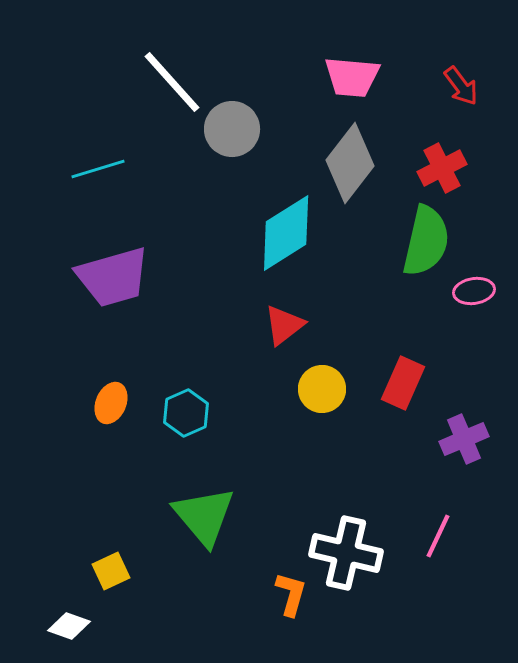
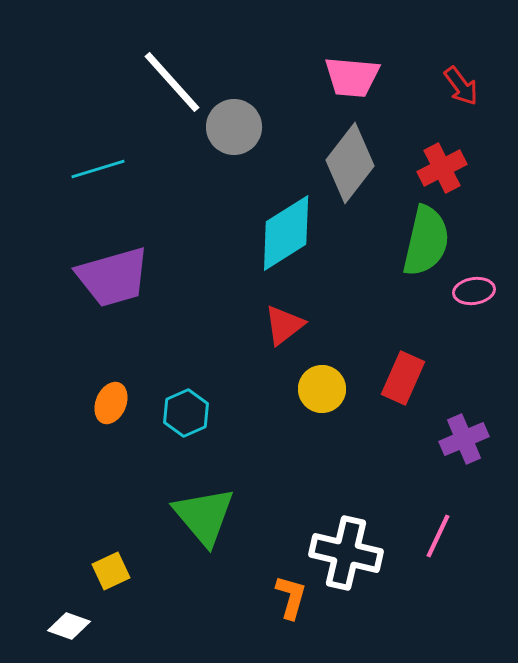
gray circle: moved 2 px right, 2 px up
red rectangle: moved 5 px up
orange L-shape: moved 3 px down
